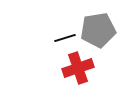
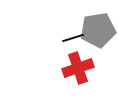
black line: moved 8 px right
